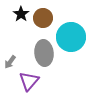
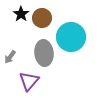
brown circle: moved 1 px left
gray arrow: moved 5 px up
